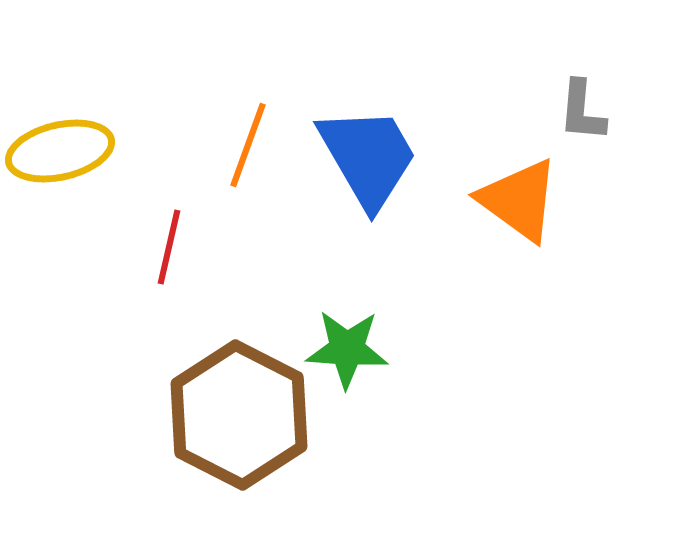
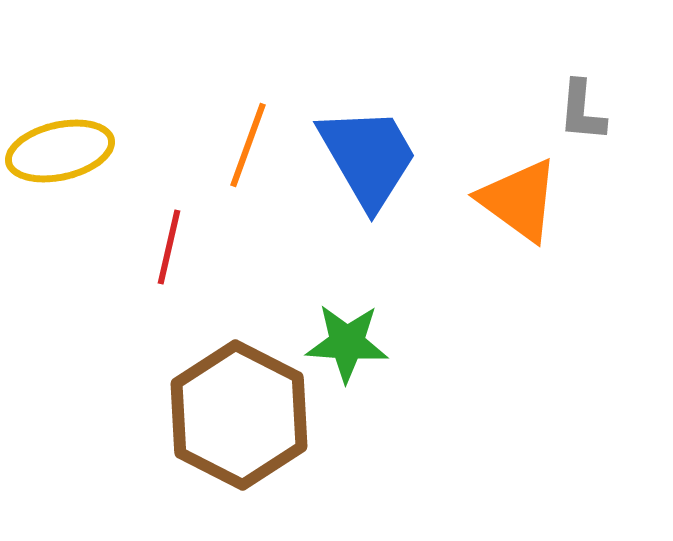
green star: moved 6 px up
